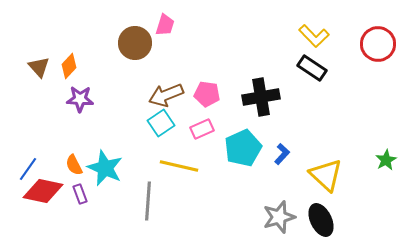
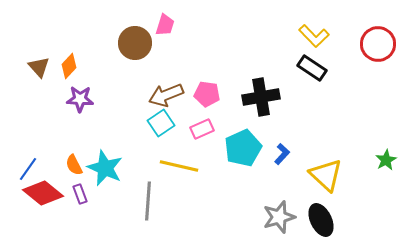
red diamond: moved 2 px down; rotated 27 degrees clockwise
